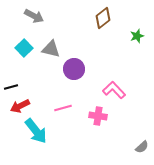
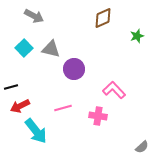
brown diamond: rotated 15 degrees clockwise
